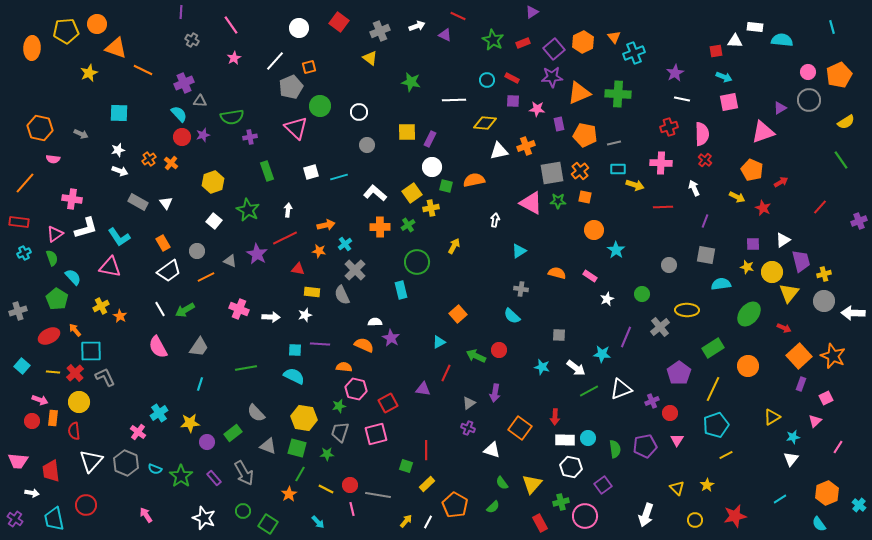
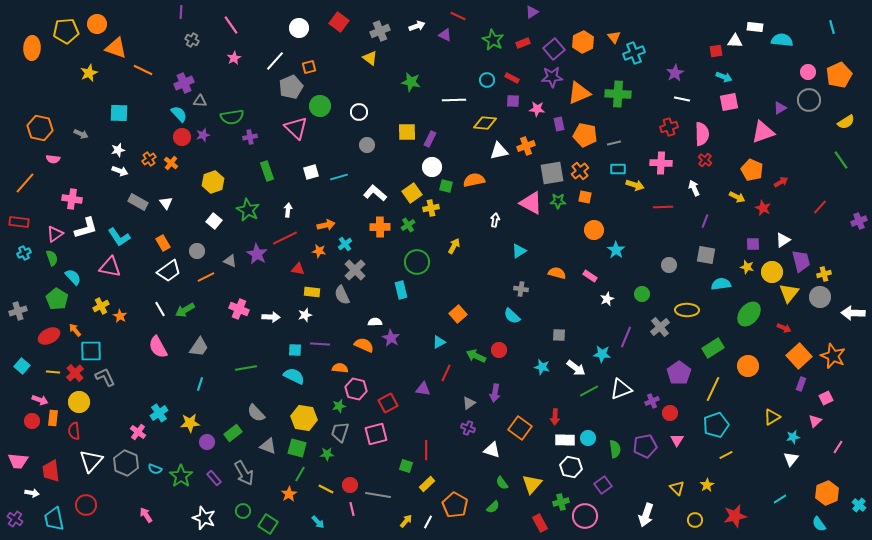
gray circle at (824, 301): moved 4 px left, 4 px up
orange semicircle at (344, 367): moved 4 px left, 1 px down
